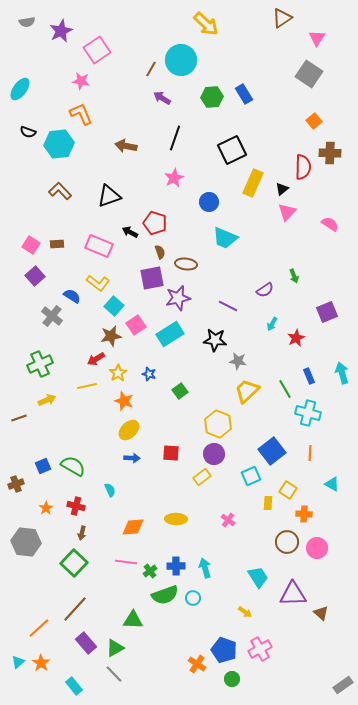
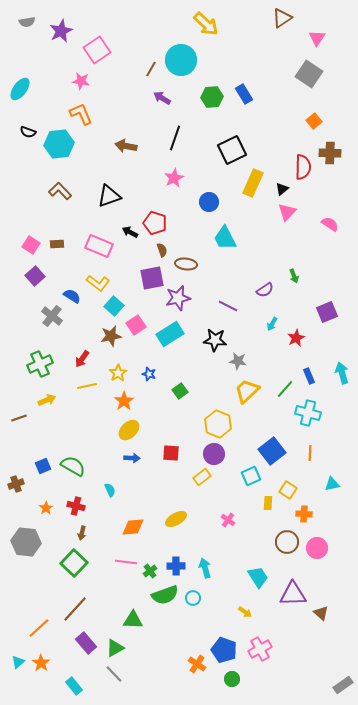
cyan trapezoid at (225, 238): rotated 40 degrees clockwise
brown semicircle at (160, 252): moved 2 px right, 2 px up
red arrow at (96, 359): moved 14 px left; rotated 24 degrees counterclockwise
green line at (285, 389): rotated 72 degrees clockwise
orange star at (124, 401): rotated 18 degrees clockwise
cyan triangle at (332, 484): rotated 42 degrees counterclockwise
yellow ellipse at (176, 519): rotated 30 degrees counterclockwise
